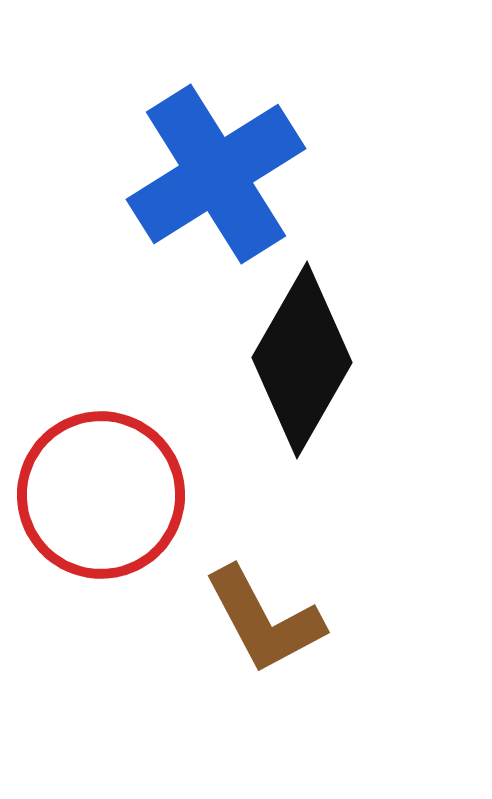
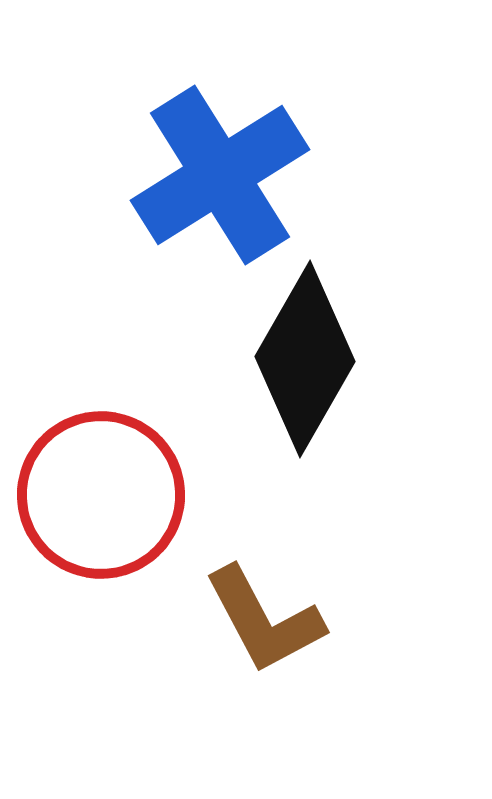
blue cross: moved 4 px right, 1 px down
black diamond: moved 3 px right, 1 px up
